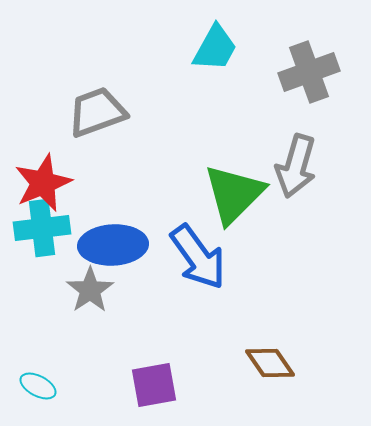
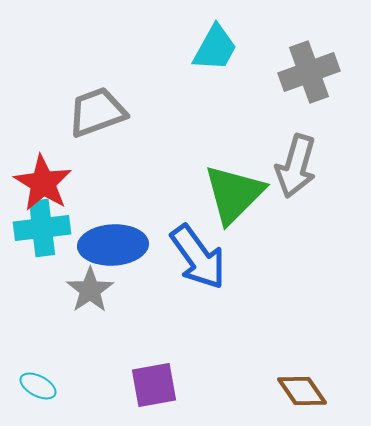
red star: rotated 18 degrees counterclockwise
brown diamond: moved 32 px right, 28 px down
